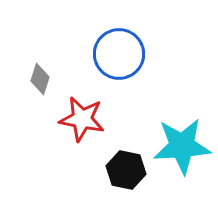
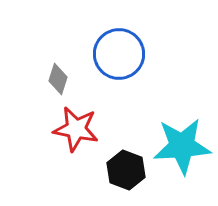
gray diamond: moved 18 px right
red star: moved 6 px left, 10 px down
black hexagon: rotated 9 degrees clockwise
